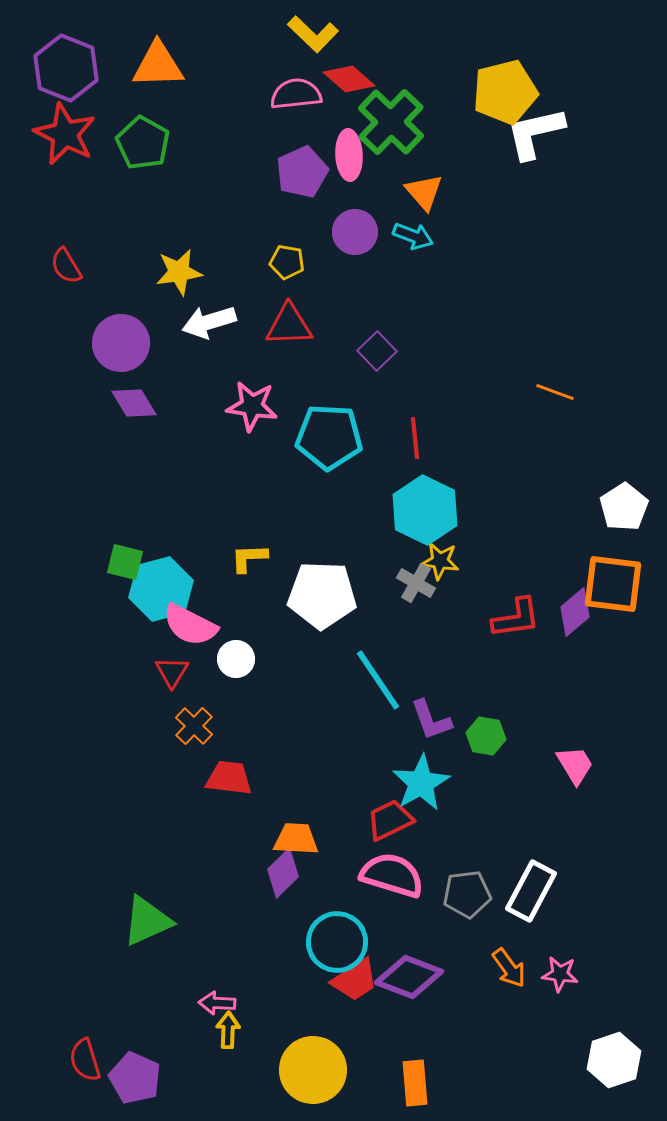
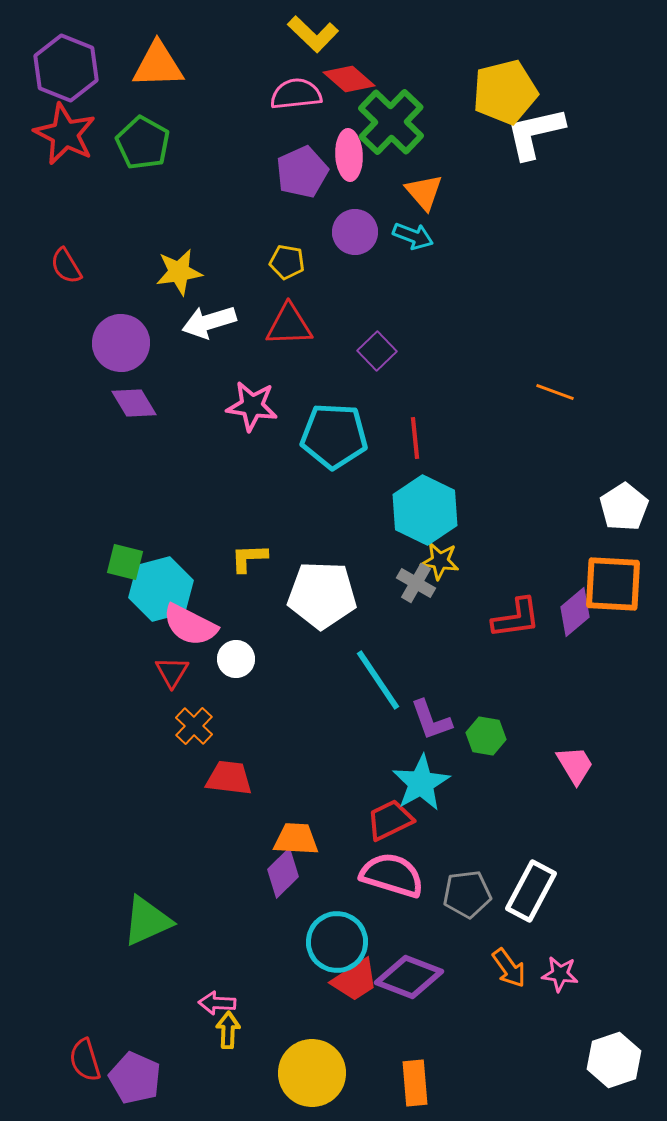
cyan pentagon at (329, 437): moved 5 px right, 1 px up
orange square at (613, 584): rotated 4 degrees counterclockwise
yellow circle at (313, 1070): moved 1 px left, 3 px down
